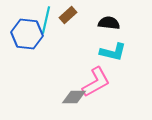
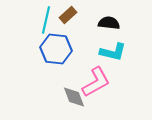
blue hexagon: moved 29 px right, 15 px down
gray diamond: rotated 70 degrees clockwise
